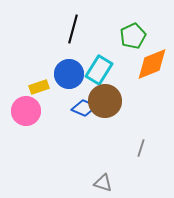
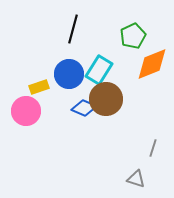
brown circle: moved 1 px right, 2 px up
gray line: moved 12 px right
gray triangle: moved 33 px right, 4 px up
